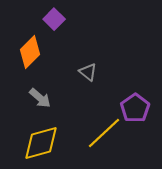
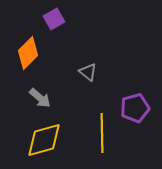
purple square: rotated 15 degrees clockwise
orange diamond: moved 2 px left, 1 px down
purple pentagon: rotated 20 degrees clockwise
yellow line: moved 2 px left; rotated 48 degrees counterclockwise
yellow diamond: moved 3 px right, 3 px up
